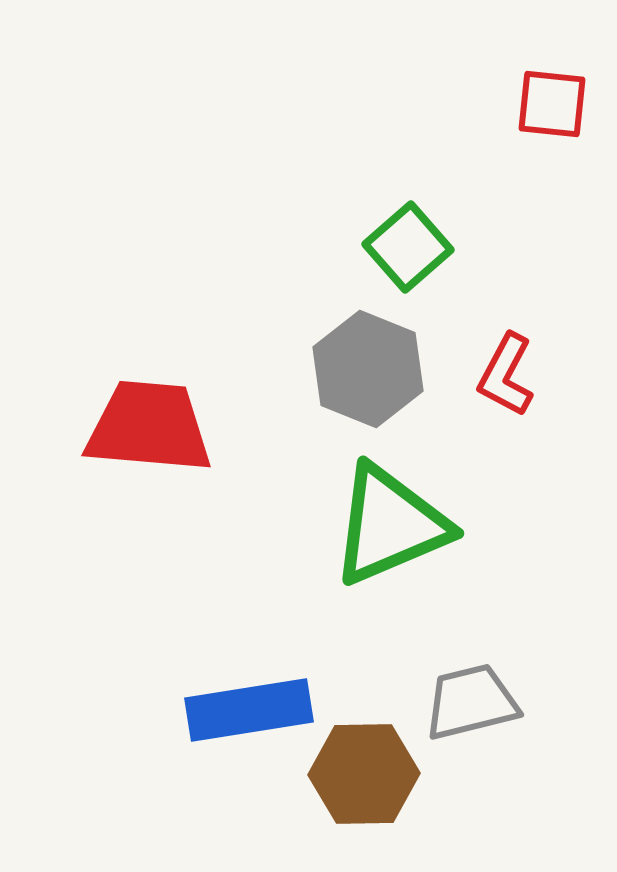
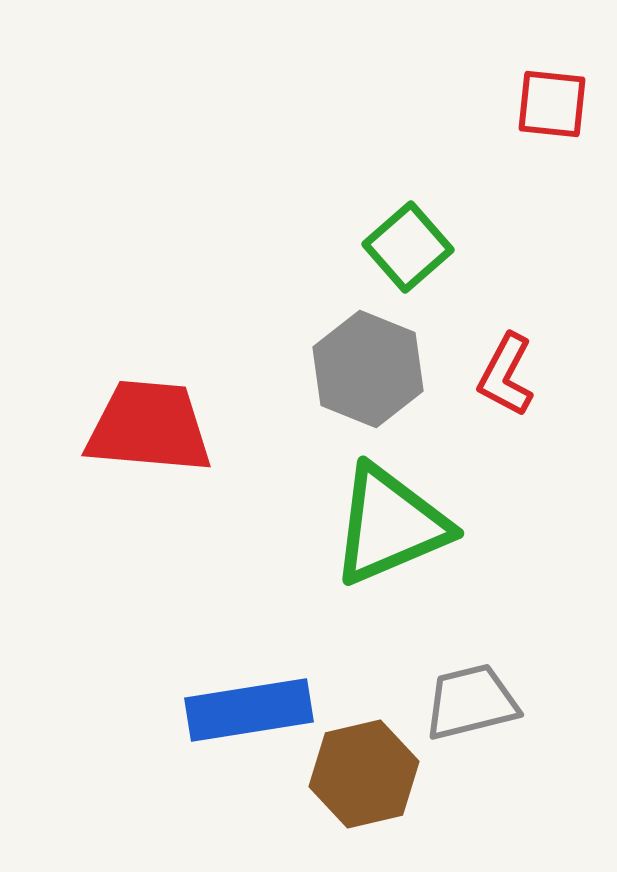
brown hexagon: rotated 12 degrees counterclockwise
